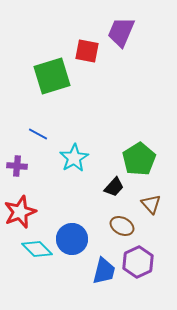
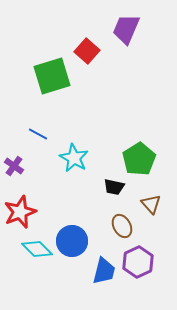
purple trapezoid: moved 5 px right, 3 px up
red square: rotated 30 degrees clockwise
cyan star: rotated 12 degrees counterclockwise
purple cross: moved 3 px left; rotated 30 degrees clockwise
black trapezoid: rotated 60 degrees clockwise
brown ellipse: rotated 35 degrees clockwise
blue circle: moved 2 px down
